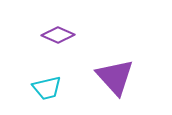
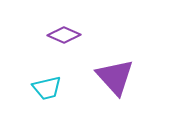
purple diamond: moved 6 px right
